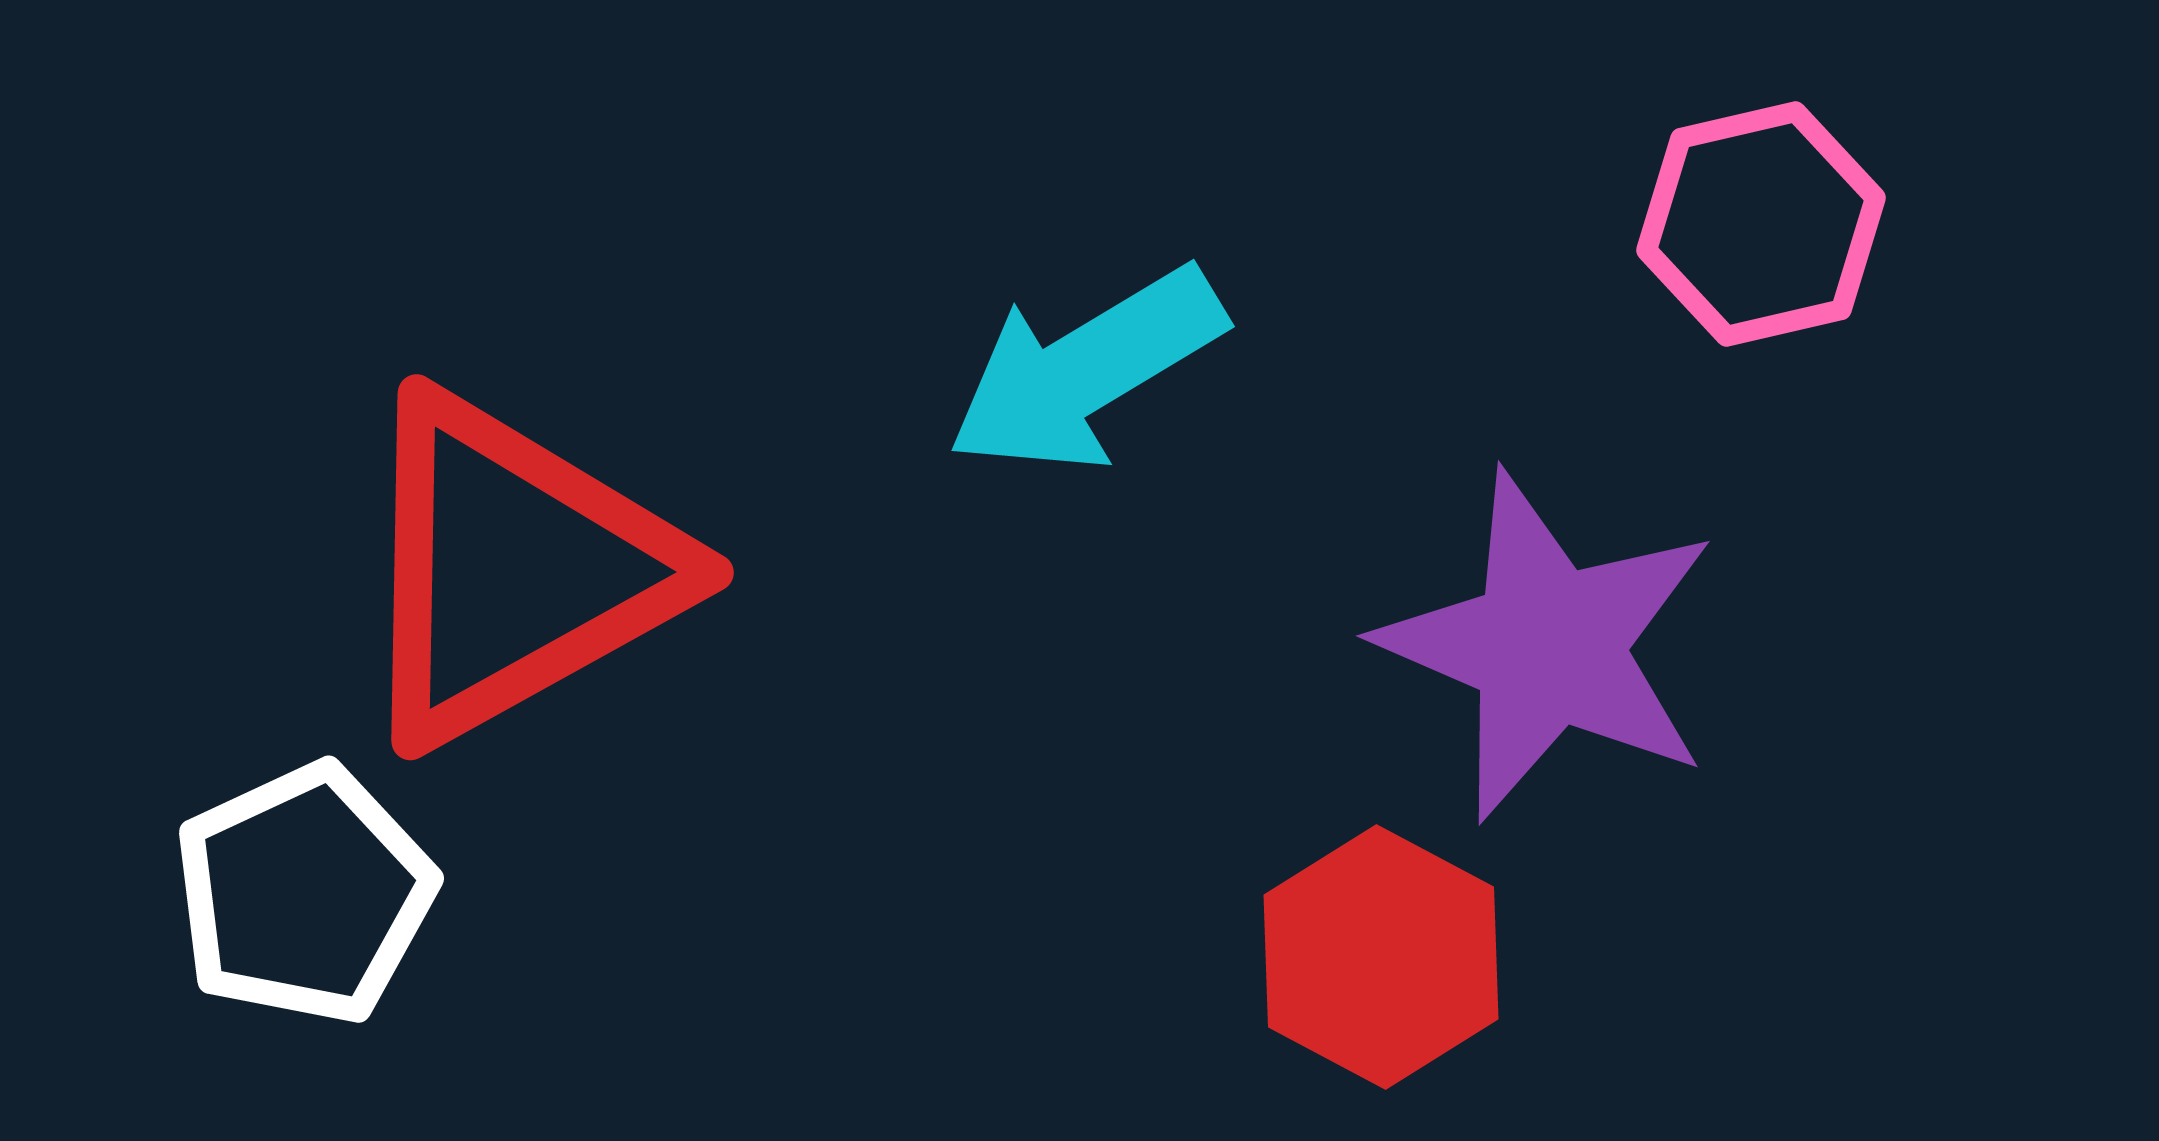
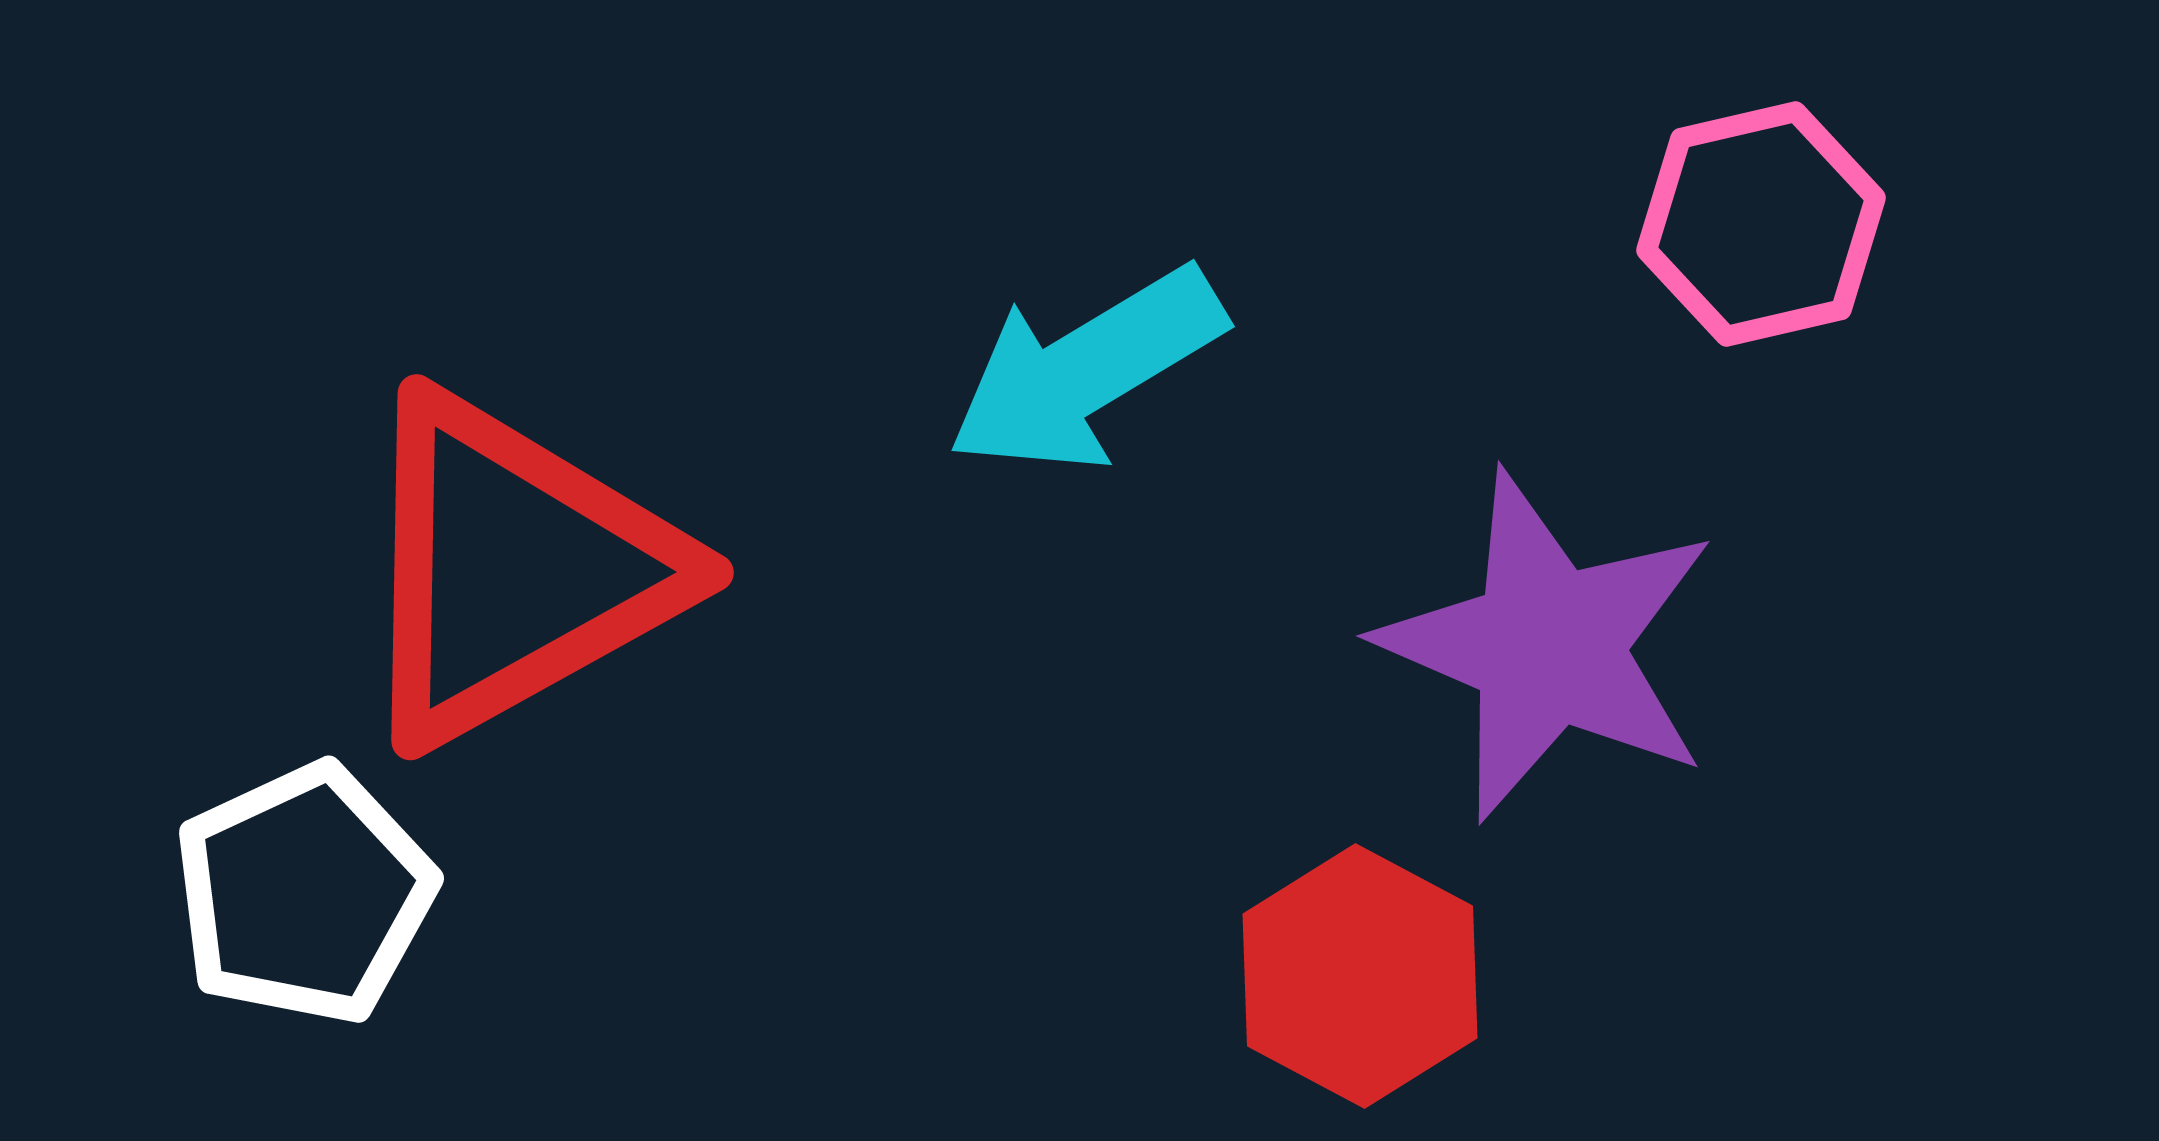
red hexagon: moved 21 px left, 19 px down
